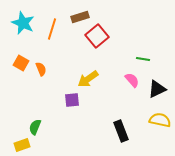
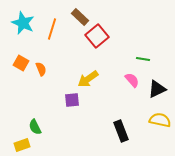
brown rectangle: rotated 60 degrees clockwise
green semicircle: rotated 49 degrees counterclockwise
